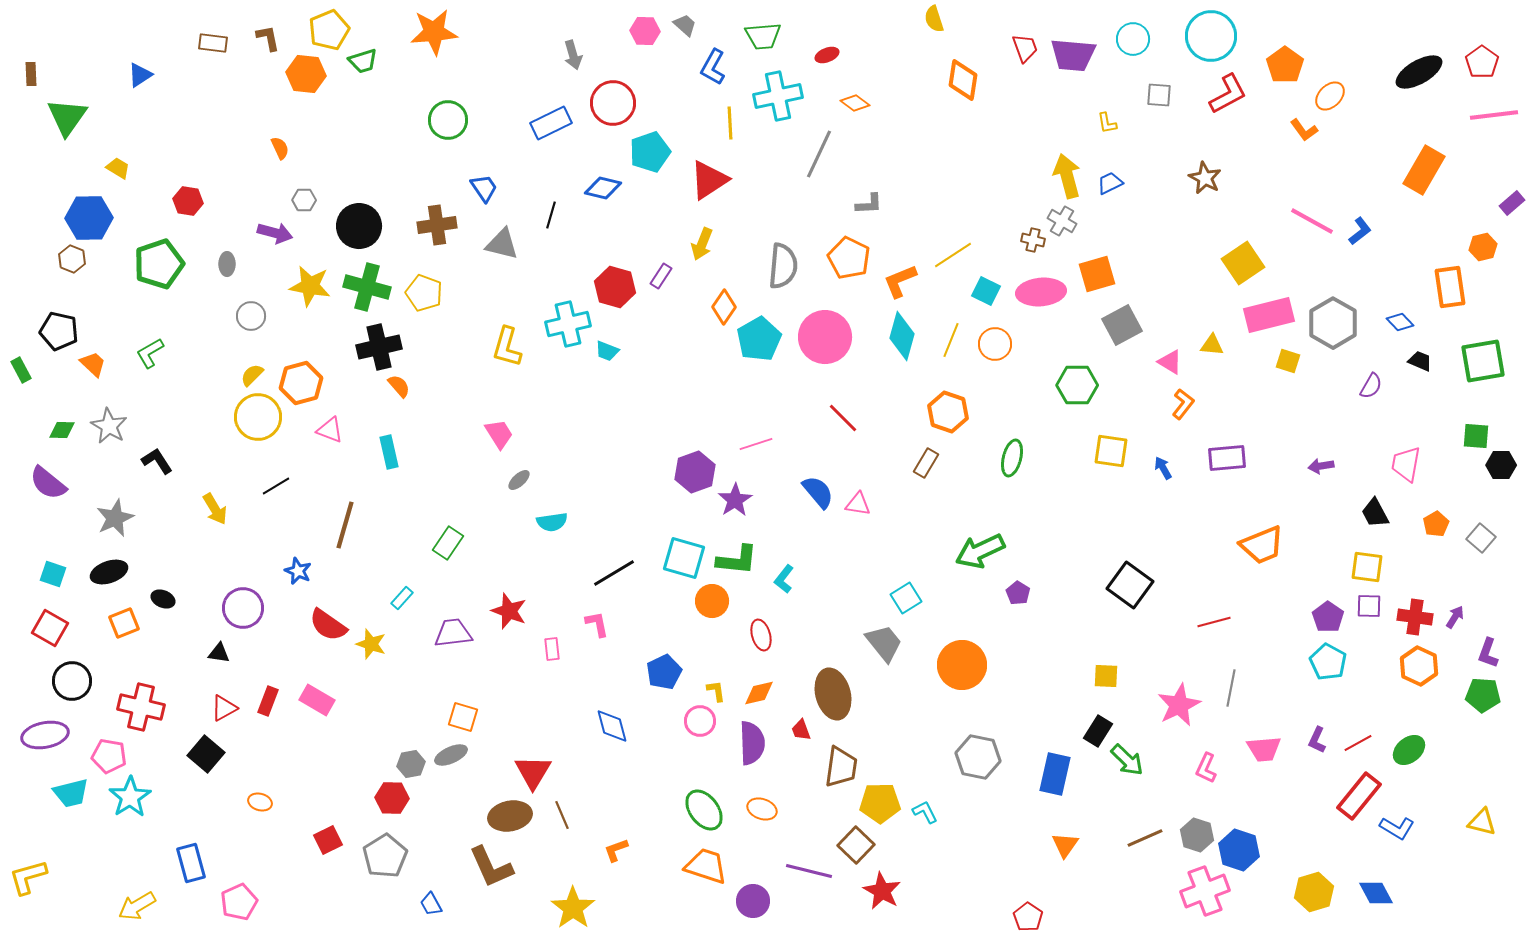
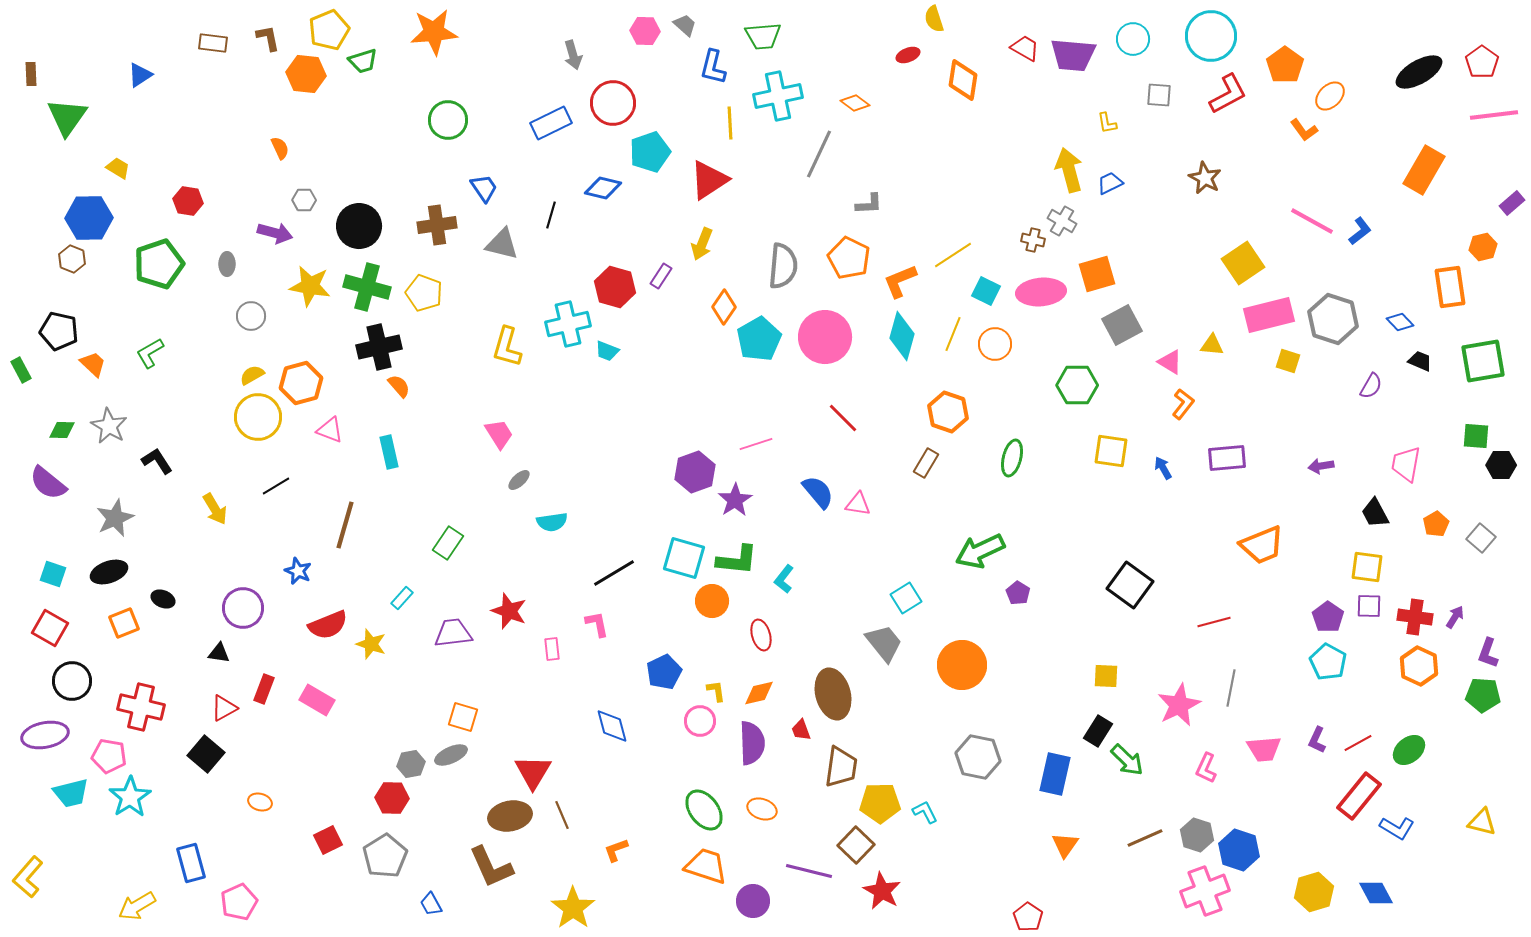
red trapezoid at (1025, 48): rotated 40 degrees counterclockwise
red ellipse at (827, 55): moved 81 px right
blue L-shape at (713, 67): rotated 15 degrees counterclockwise
yellow arrow at (1067, 176): moved 2 px right, 6 px up
gray hexagon at (1333, 323): moved 4 px up; rotated 12 degrees counterclockwise
yellow line at (951, 340): moved 2 px right, 6 px up
yellow semicircle at (252, 375): rotated 15 degrees clockwise
red semicircle at (328, 625): rotated 57 degrees counterclockwise
red rectangle at (268, 701): moved 4 px left, 12 px up
yellow L-shape at (28, 877): rotated 33 degrees counterclockwise
